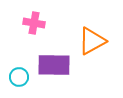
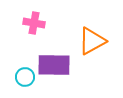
cyan circle: moved 6 px right
